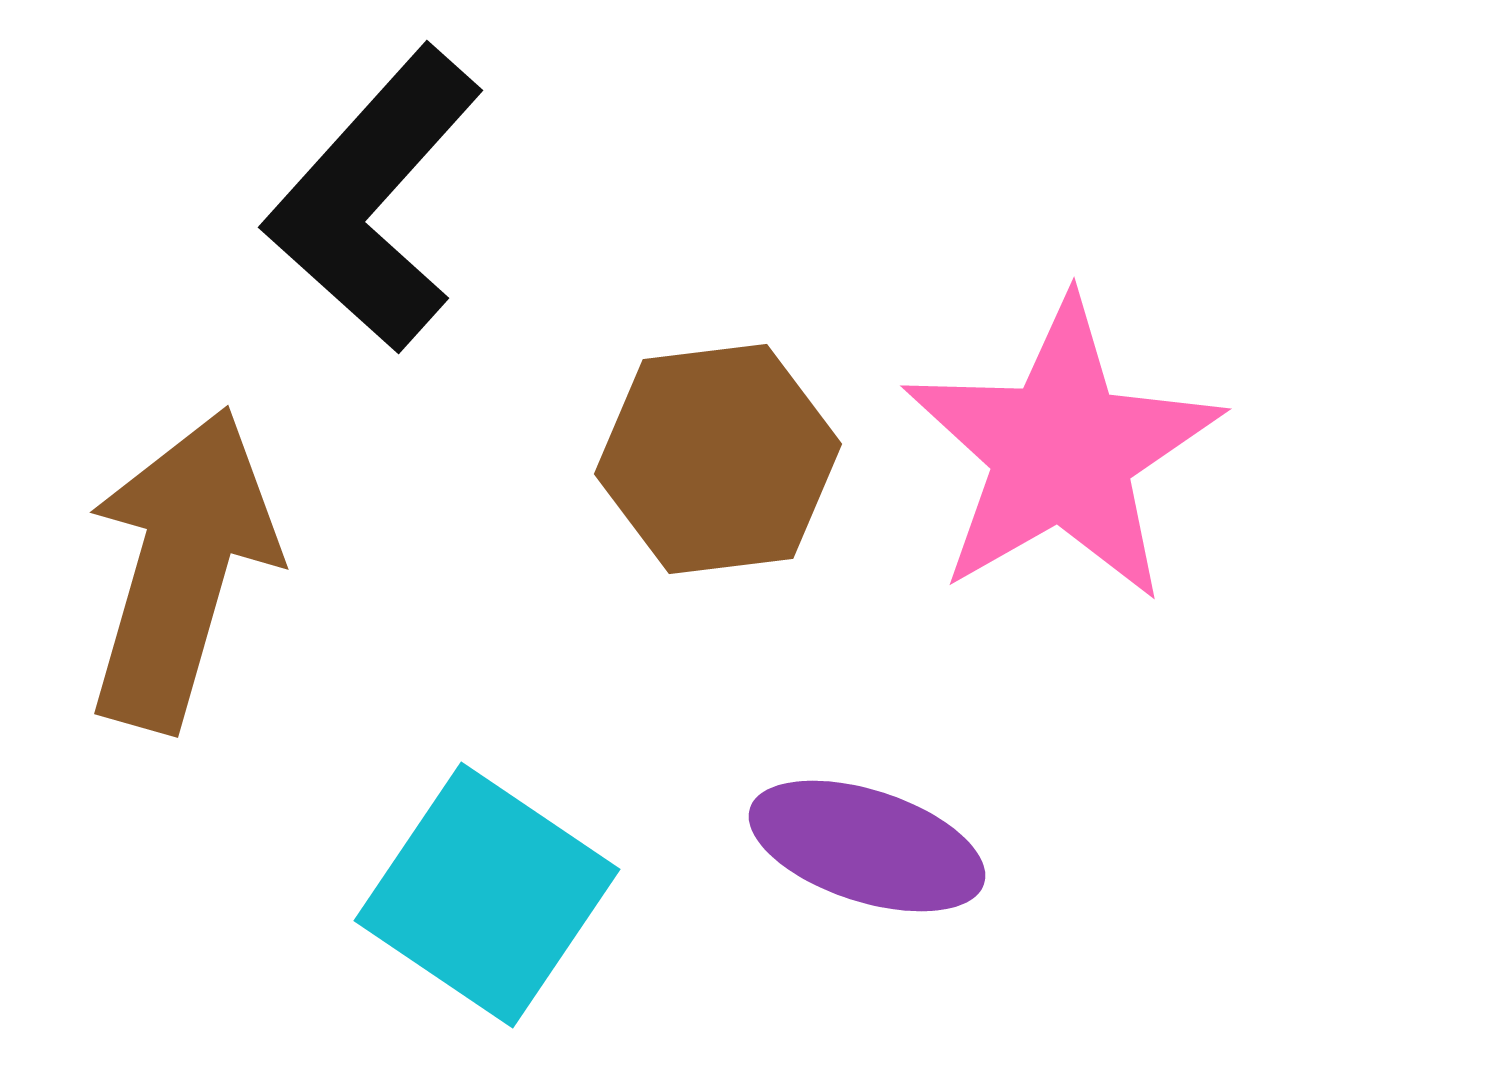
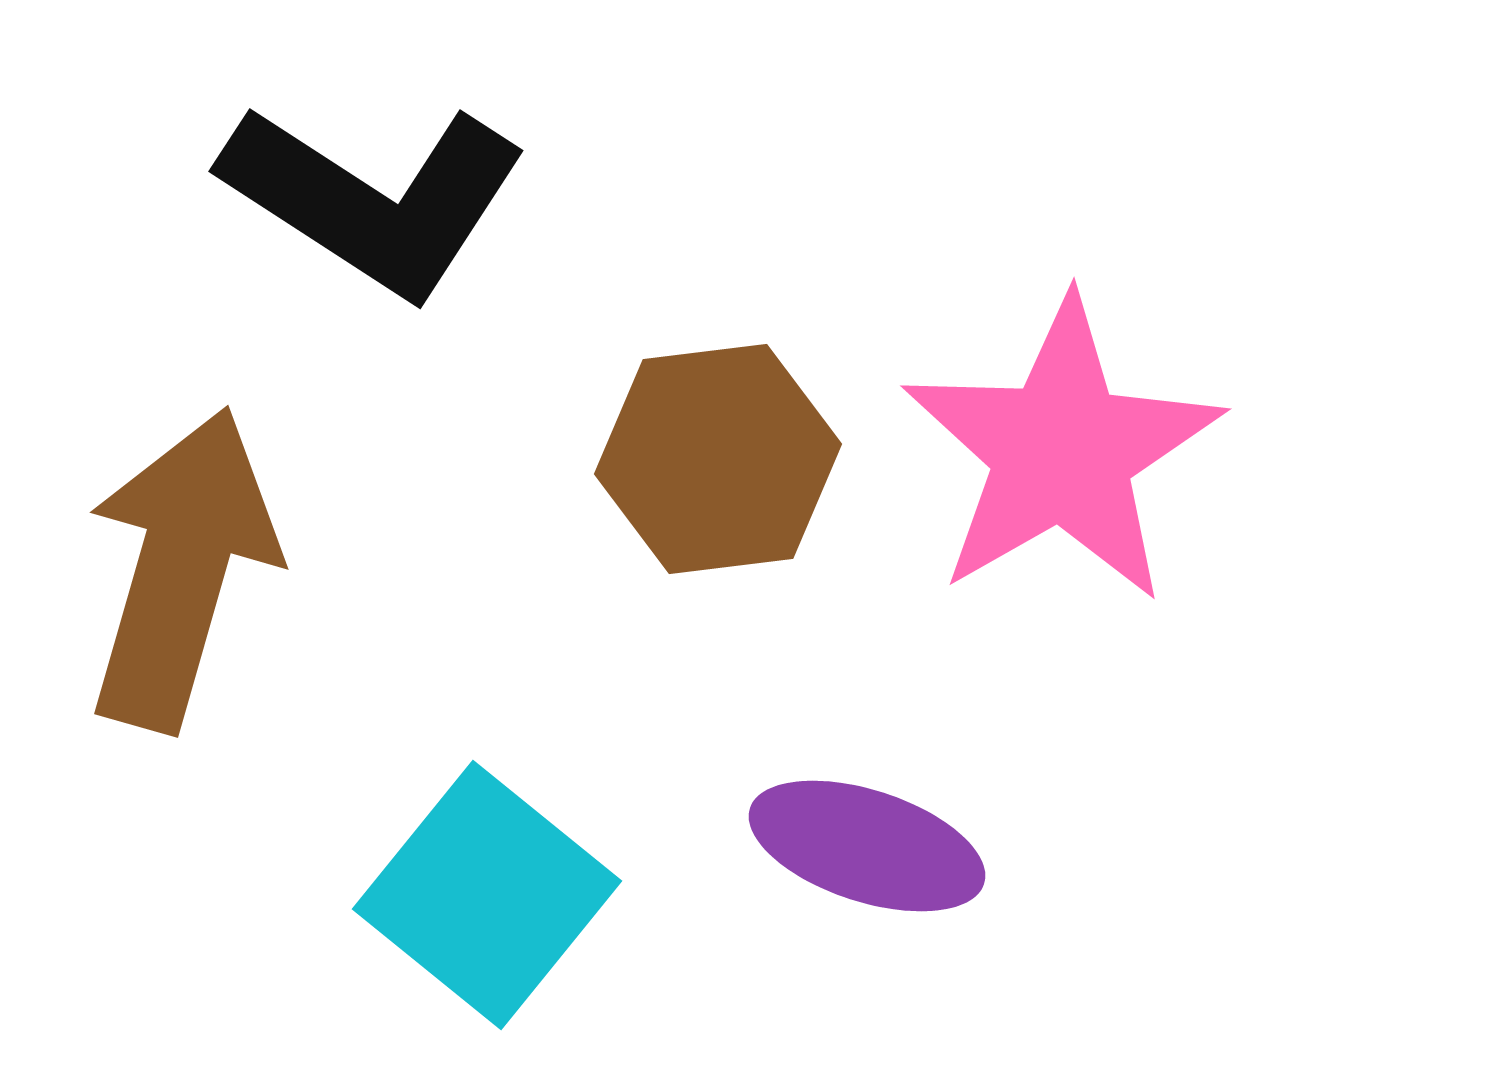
black L-shape: rotated 99 degrees counterclockwise
cyan square: rotated 5 degrees clockwise
